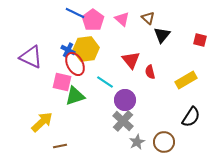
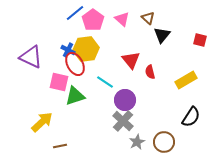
blue line: rotated 66 degrees counterclockwise
pink square: moved 3 px left
